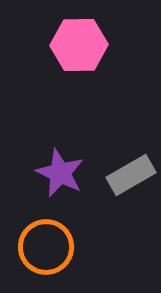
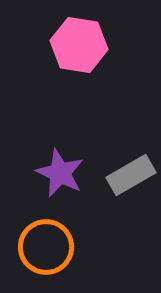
pink hexagon: rotated 10 degrees clockwise
